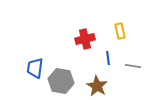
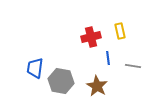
red cross: moved 6 px right, 2 px up
